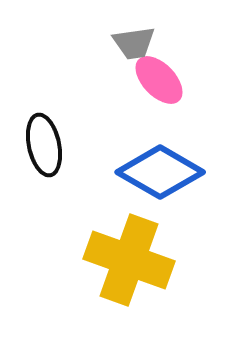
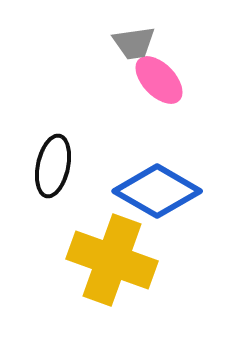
black ellipse: moved 9 px right, 21 px down; rotated 24 degrees clockwise
blue diamond: moved 3 px left, 19 px down
yellow cross: moved 17 px left
